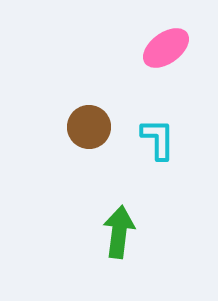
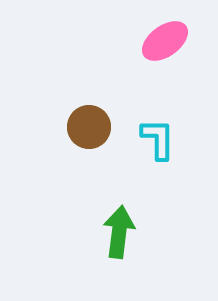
pink ellipse: moved 1 px left, 7 px up
